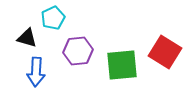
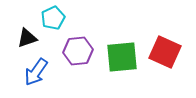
black triangle: rotated 35 degrees counterclockwise
red square: rotated 8 degrees counterclockwise
green square: moved 8 px up
blue arrow: rotated 32 degrees clockwise
